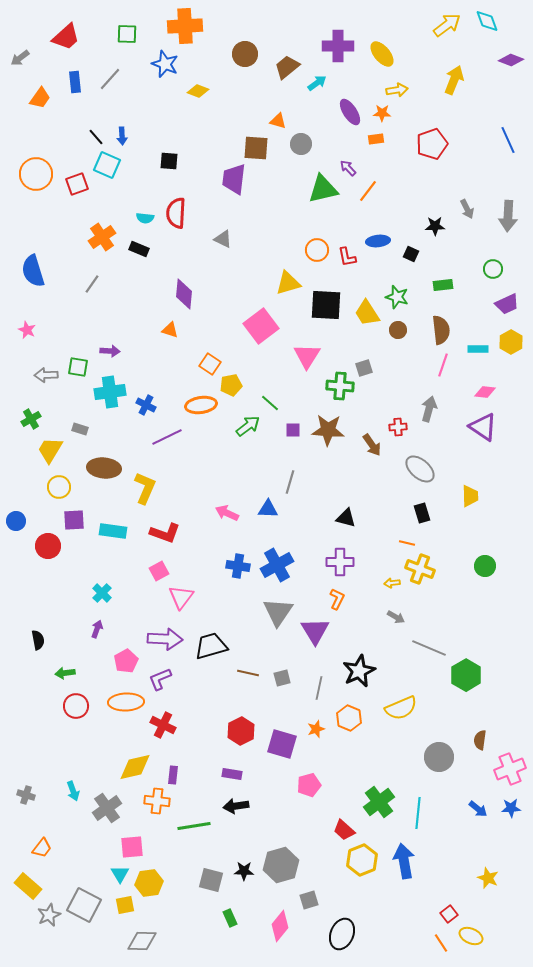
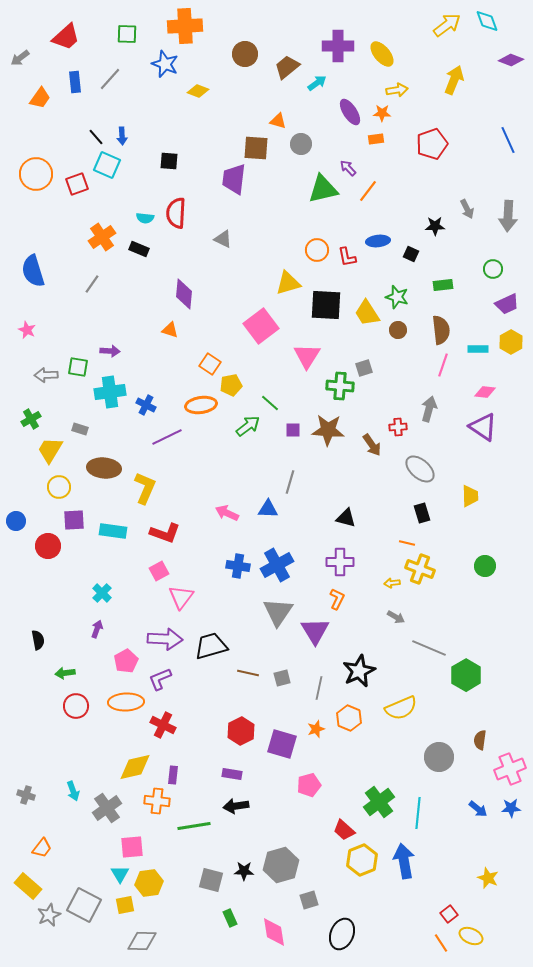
pink diamond at (280, 926): moved 6 px left, 6 px down; rotated 48 degrees counterclockwise
